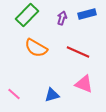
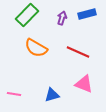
pink line: rotated 32 degrees counterclockwise
